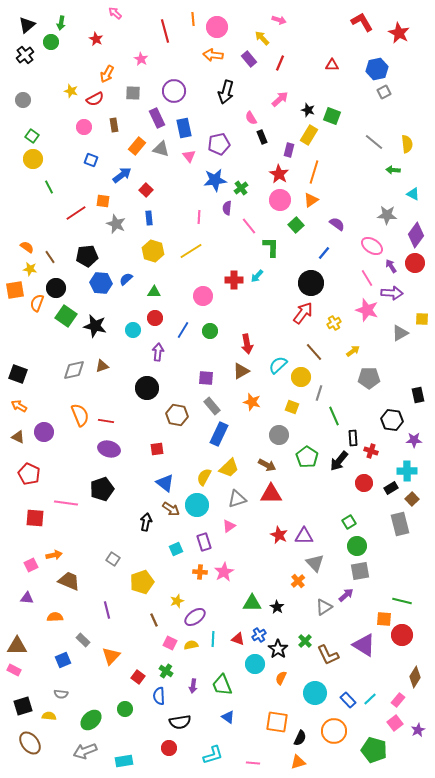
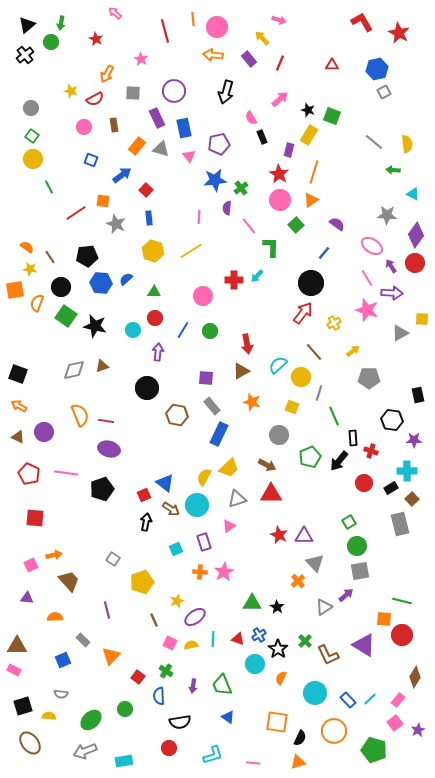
gray circle at (23, 100): moved 8 px right, 8 px down
black circle at (56, 288): moved 5 px right, 1 px up
red square at (157, 449): moved 13 px left, 46 px down; rotated 16 degrees counterclockwise
green pentagon at (307, 457): moved 3 px right; rotated 15 degrees clockwise
pink line at (66, 503): moved 30 px up
brown trapezoid at (69, 581): rotated 25 degrees clockwise
